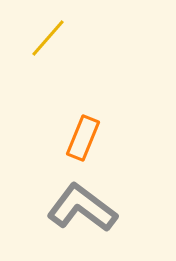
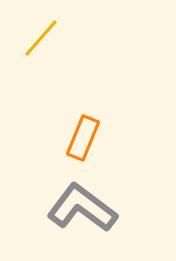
yellow line: moved 7 px left
